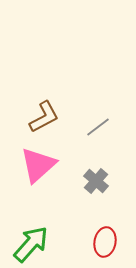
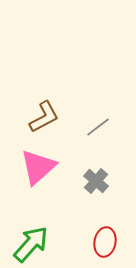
pink triangle: moved 2 px down
